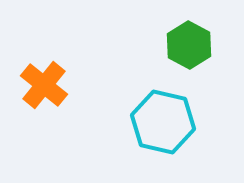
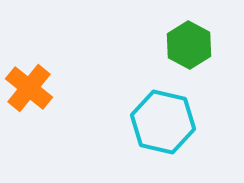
orange cross: moved 15 px left, 3 px down
